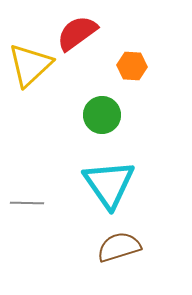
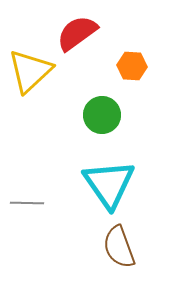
yellow triangle: moved 6 px down
brown semicircle: rotated 93 degrees counterclockwise
